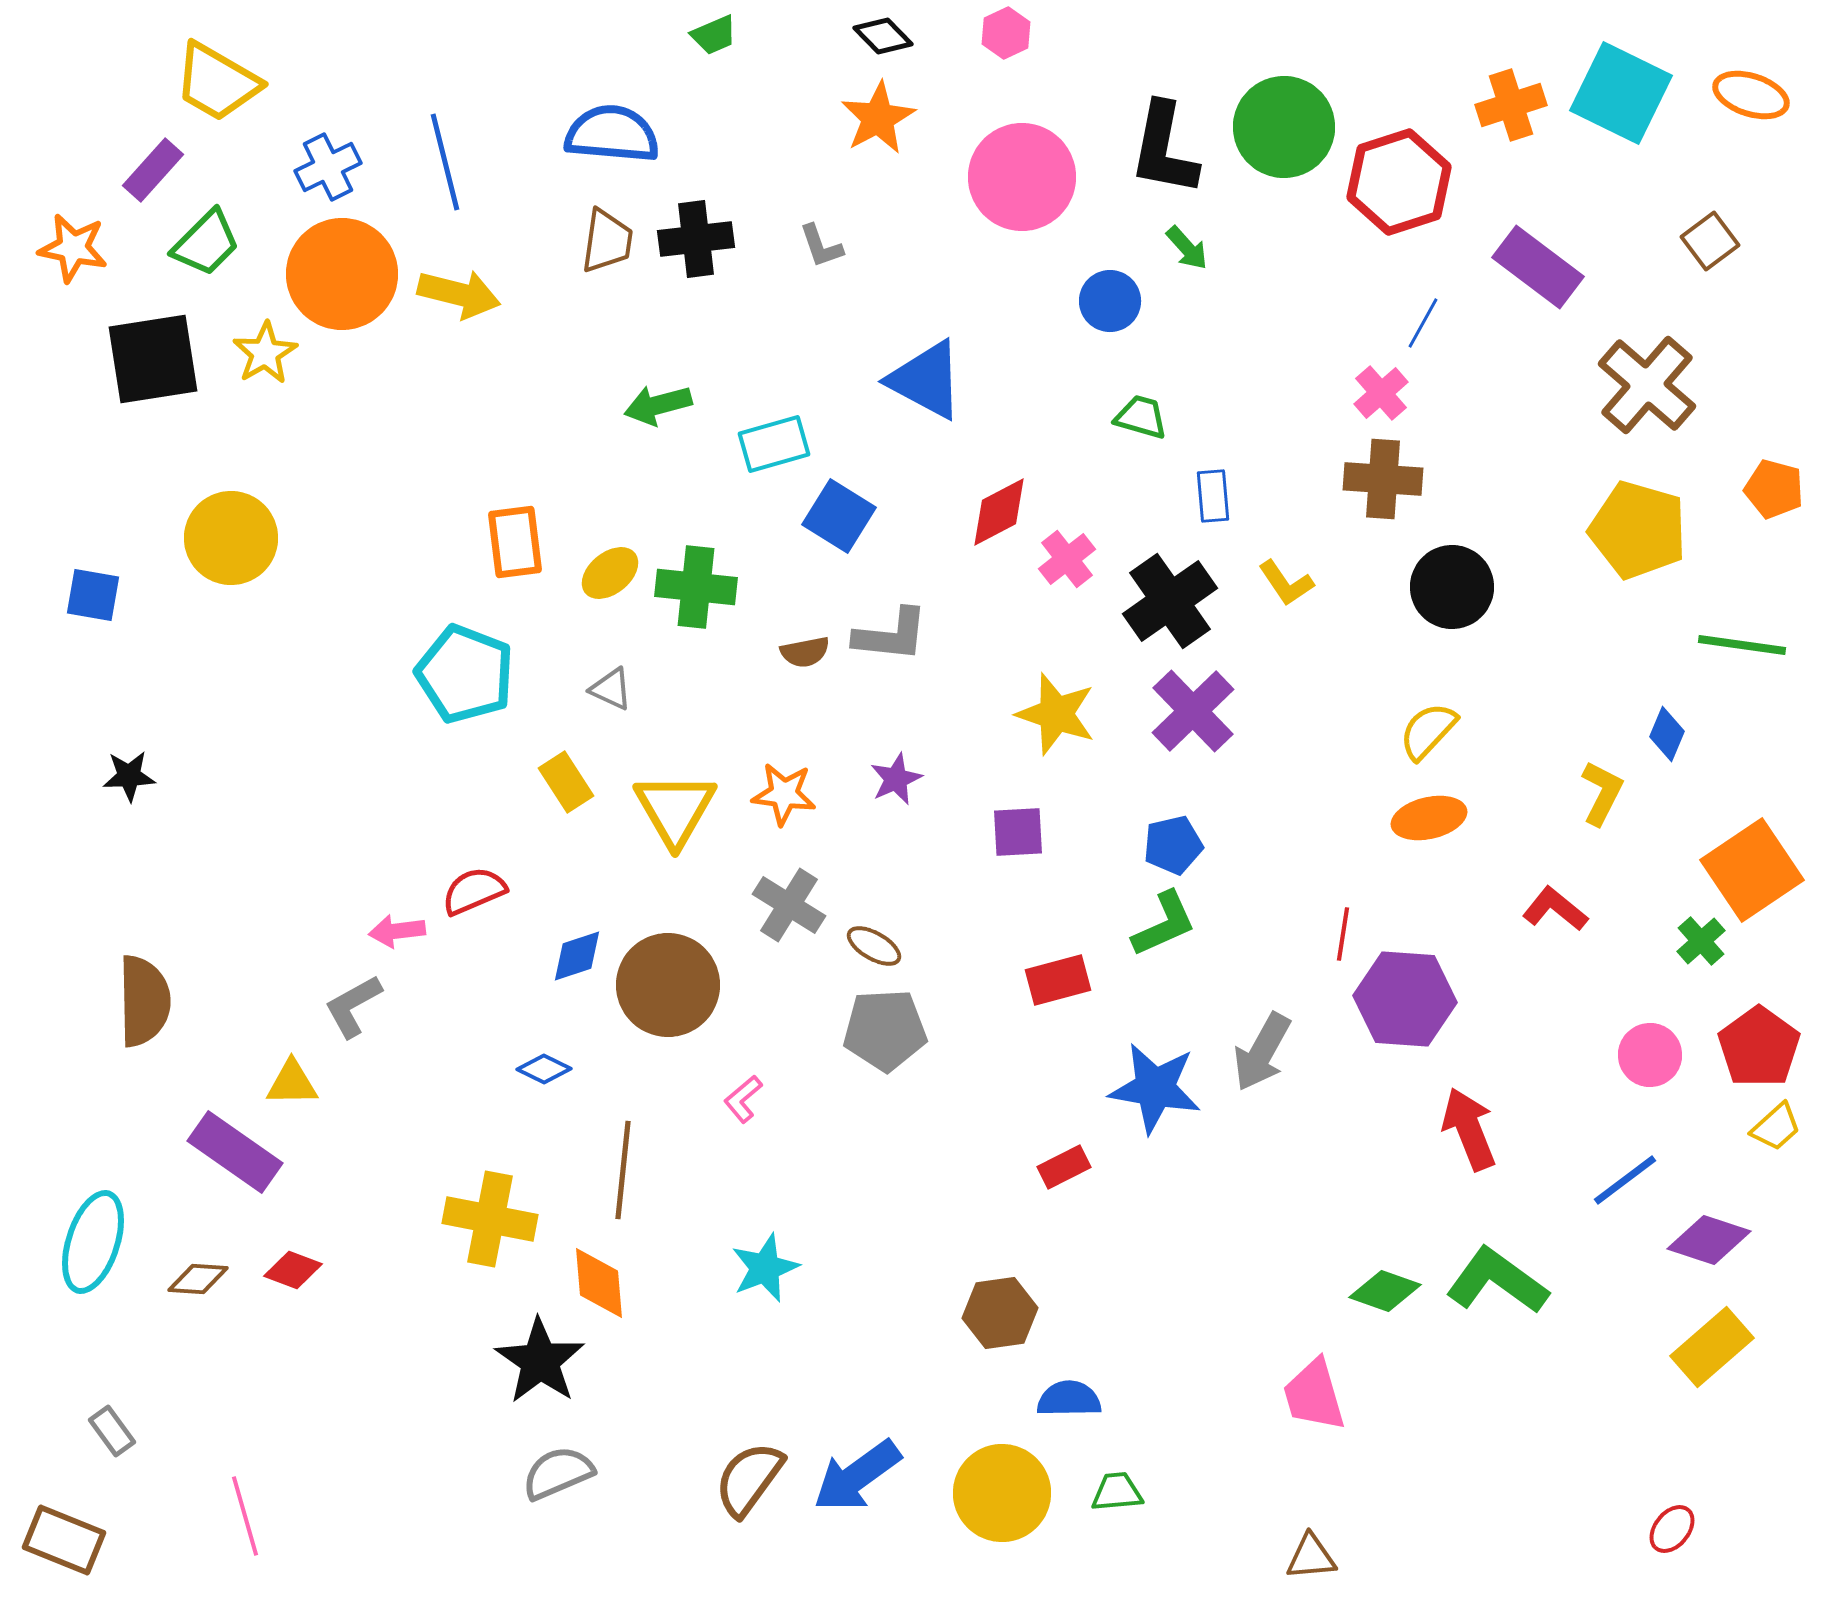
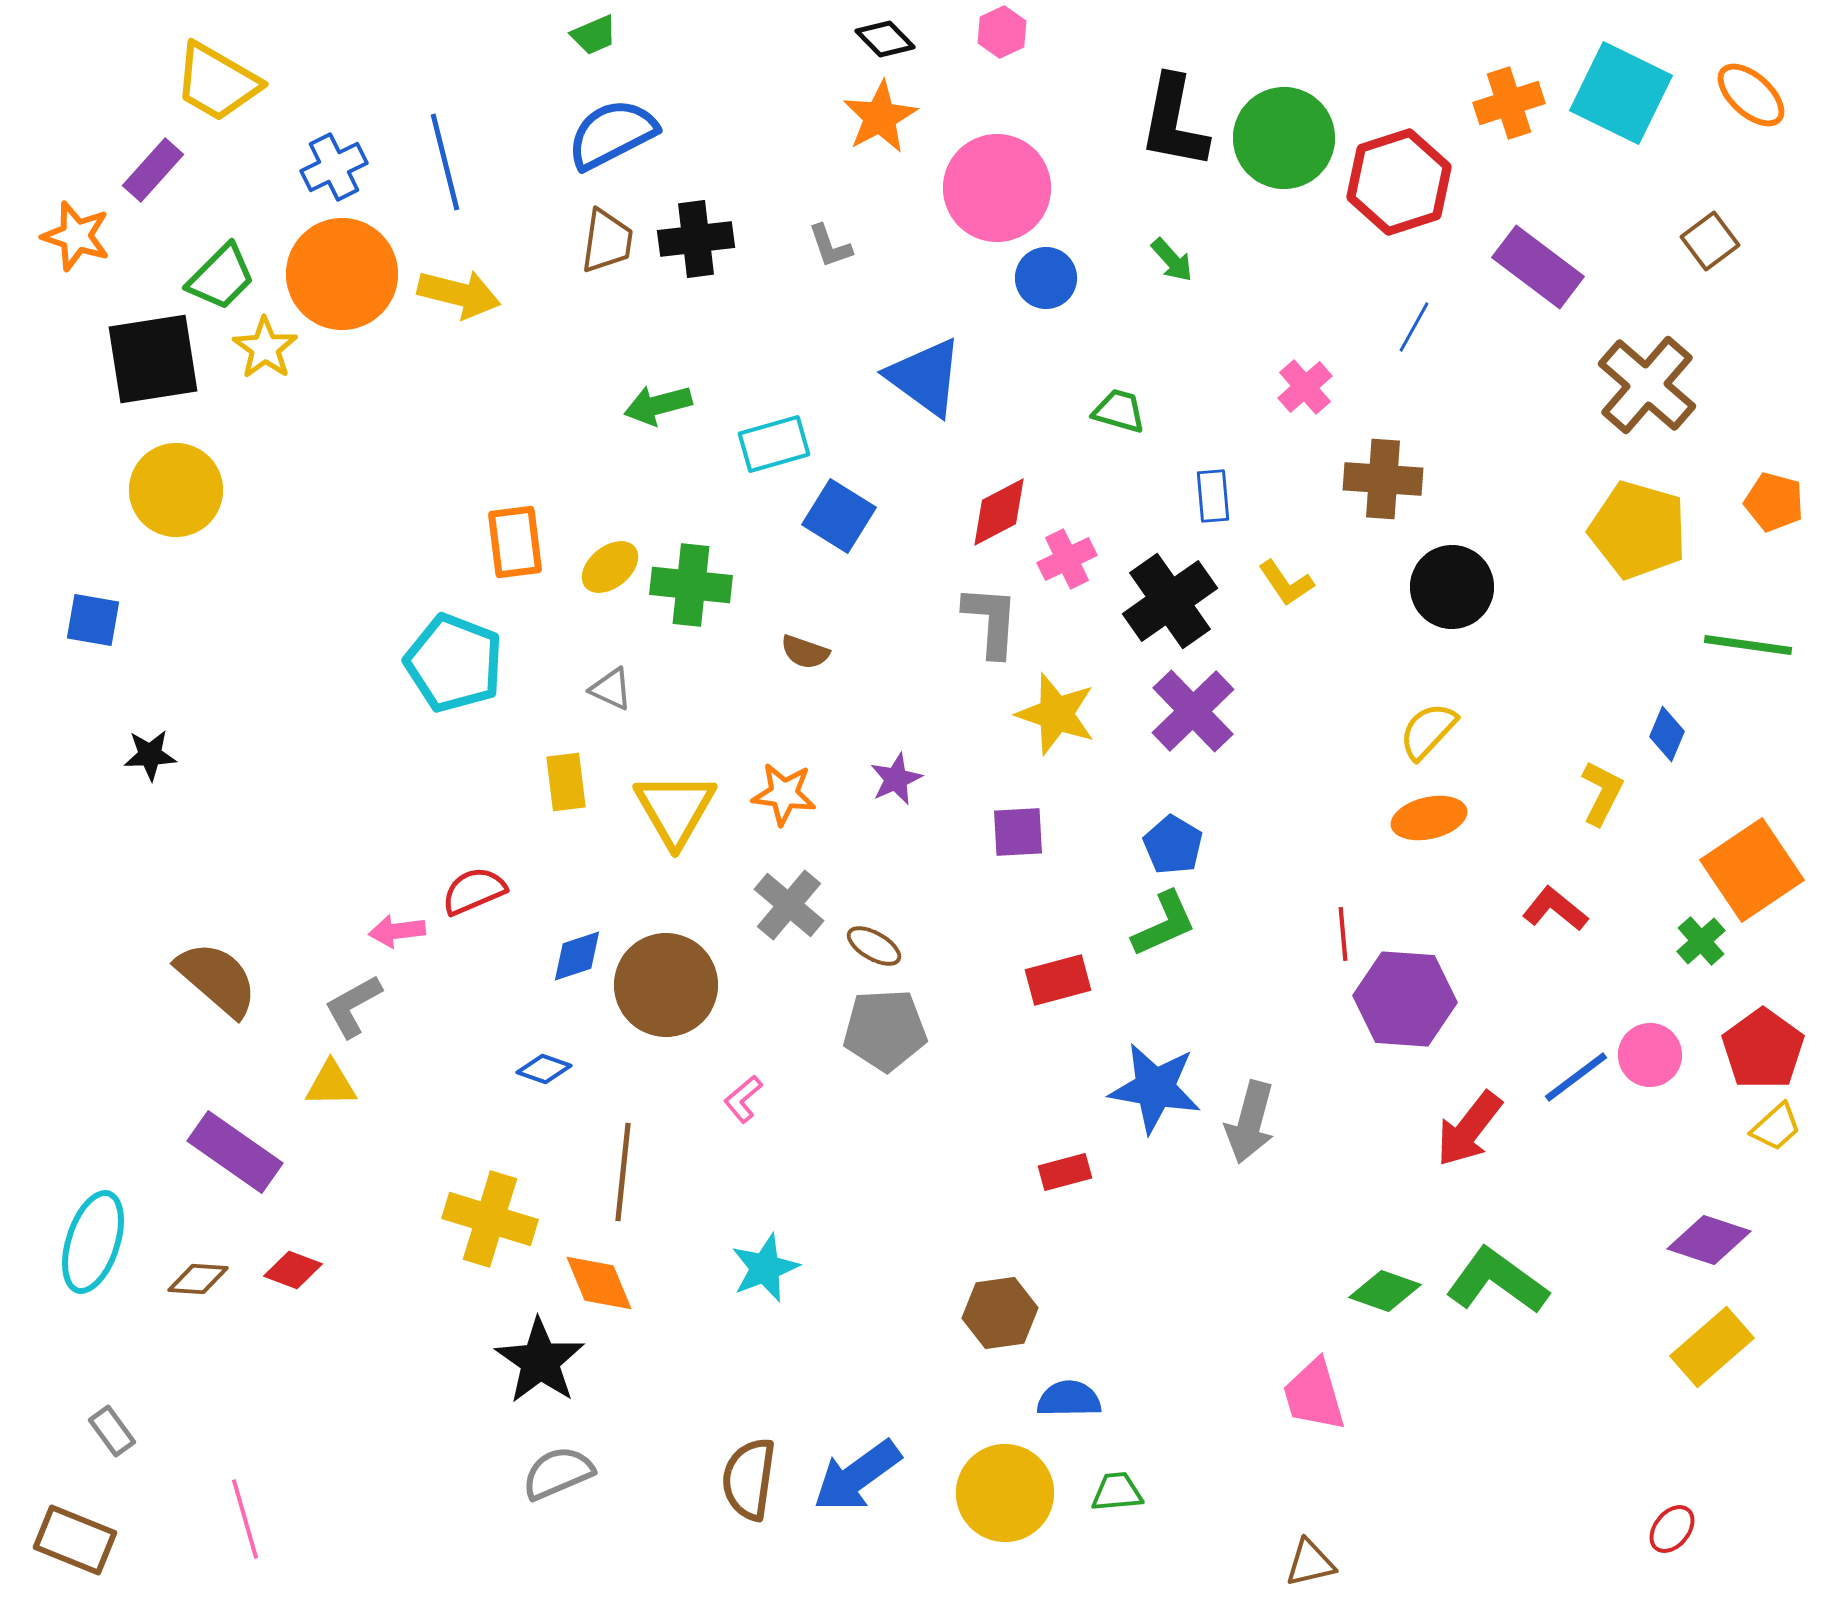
pink hexagon at (1006, 33): moved 4 px left, 1 px up
green trapezoid at (714, 35): moved 120 px left
black diamond at (883, 36): moved 2 px right, 3 px down
orange ellipse at (1751, 95): rotated 24 degrees clockwise
orange cross at (1511, 105): moved 2 px left, 2 px up
orange star at (878, 118): moved 2 px right, 1 px up
green circle at (1284, 127): moved 11 px down
blue semicircle at (612, 134): rotated 32 degrees counterclockwise
black L-shape at (1164, 149): moved 10 px right, 27 px up
blue cross at (328, 167): moved 6 px right
pink circle at (1022, 177): moved 25 px left, 11 px down
green trapezoid at (206, 243): moved 15 px right, 34 px down
gray L-shape at (821, 246): moved 9 px right
orange star at (73, 248): moved 3 px right, 12 px up; rotated 6 degrees clockwise
green arrow at (1187, 248): moved 15 px left, 12 px down
blue circle at (1110, 301): moved 64 px left, 23 px up
blue line at (1423, 323): moved 9 px left, 4 px down
yellow star at (265, 353): moved 5 px up; rotated 6 degrees counterclockwise
blue triangle at (926, 380): moved 1 px left, 3 px up; rotated 8 degrees clockwise
pink cross at (1381, 393): moved 76 px left, 6 px up
green trapezoid at (1141, 417): moved 22 px left, 6 px up
orange pentagon at (1774, 489): moved 13 px down
yellow circle at (231, 538): moved 55 px left, 48 px up
pink cross at (1067, 559): rotated 12 degrees clockwise
yellow ellipse at (610, 573): moved 6 px up
green cross at (696, 587): moved 5 px left, 2 px up
blue square at (93, 595): moved 25 px down
gray L-shape at (891, 635): moved 100 px right, 14 px up; rotated 92 degrees counterclockwise
green line at (1742, 645): moved 6 px right
brown semicircle at (805, 652): rotated 30 degrees clockwise
cyan pentagon at (465, 674): moved 11 px left, 11 px up
black star at (129, 776): moved 21 px right, 21 px up
yellow rectangle at (566, 782): rotated 26 degrees clockwise
blue pentagon at (1173, 845): rotated 28 degrees counterclockwise
gray cross at (789, 905): rotated 8 degrees clockwise
red line at (1343, 934): rotated 14 degrees counterclockwise
brown circle at (668, 985): moved 2 px left
brown semicircle at (144, 1001): moved 73 px right, 22 px up; rotated 48 degrees counterclockwise
red pentagon at (1759, 1047): moved 4 px right, 2 px down
gray arrow at (1262, 1052): moved 12 px left, 70 px down; rotated 14 degrees counterclockwise
blue diamond at (544, 1069): rotated 6 degrees counterclockwise
yellow triangle at (292, 1083): moved 39 px right, 1 px down
red arrow at (1469, 1129): rotated 120 degrees counterclockwise
red rectangle at (1064, 1167): moved 1 px right, 5 px down; rotated 12 degrees clockwise
brown line at (623, 1170): moved 2 px down
blue line at (1625, 1180): moved 49 px left, 103 px up
yellow cross at (490, 1219): rotated 6 degrees clockwise
orange diamond at (599, 1283): rotated 18 degrees counterclockwise
brown semicircle at (749, 1479): rotated 28 degrees counterclockwise
yellow circle at (1002, 1493): moved 3 px right
pink line at (245, 1516): moved 3 px down
brown rectangle at (64, 1540): moved 11 px right
brown triangle at (1311, 1557): moved 1 px left, 6 px down; rotated 8 degrees counterclockwise
